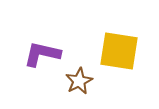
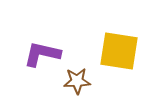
brown star: moved 2 px left; rotated 24 degrees clockwise
